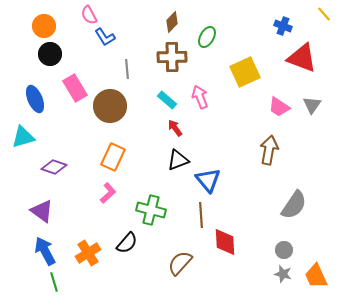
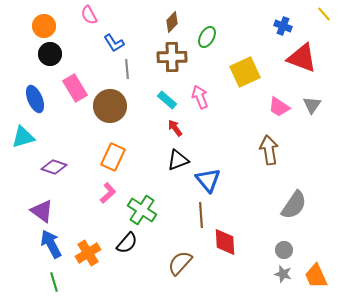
blue L-shape: moved 9 px right, 6 px down
brown arrow: rotated 20 degrees counterclockwise
green cross: moved 9 px left; rotated 20 degrees clockwise
blue arrow: moved 6 px right, 7 px up
